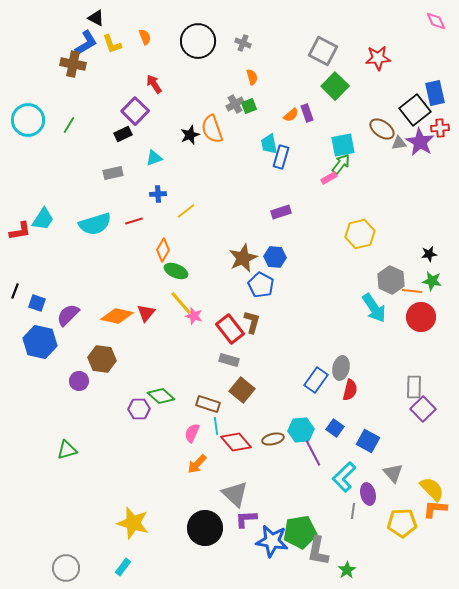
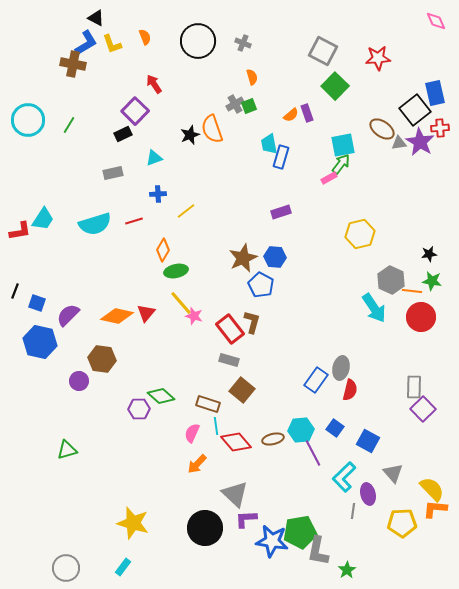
green ellipse at (176, 271): rotated 35 degrees counterclockwise
